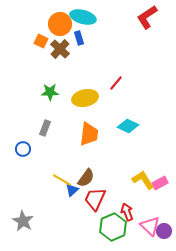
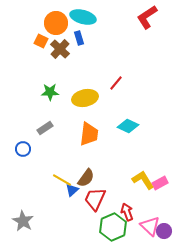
orange circle: moved 4 px left, 1 px up
gray rectangle: rotated 35 degrees clockwise
